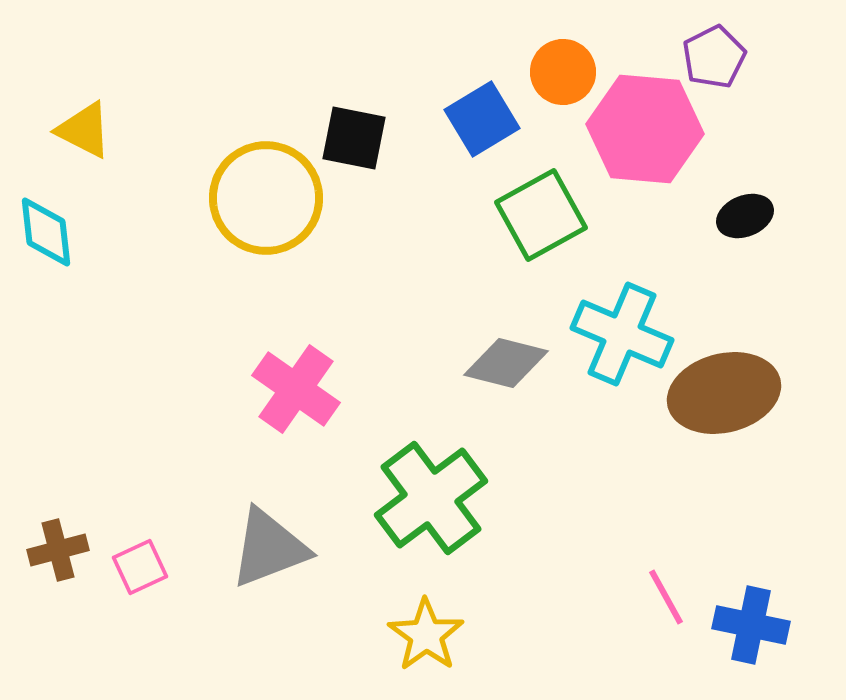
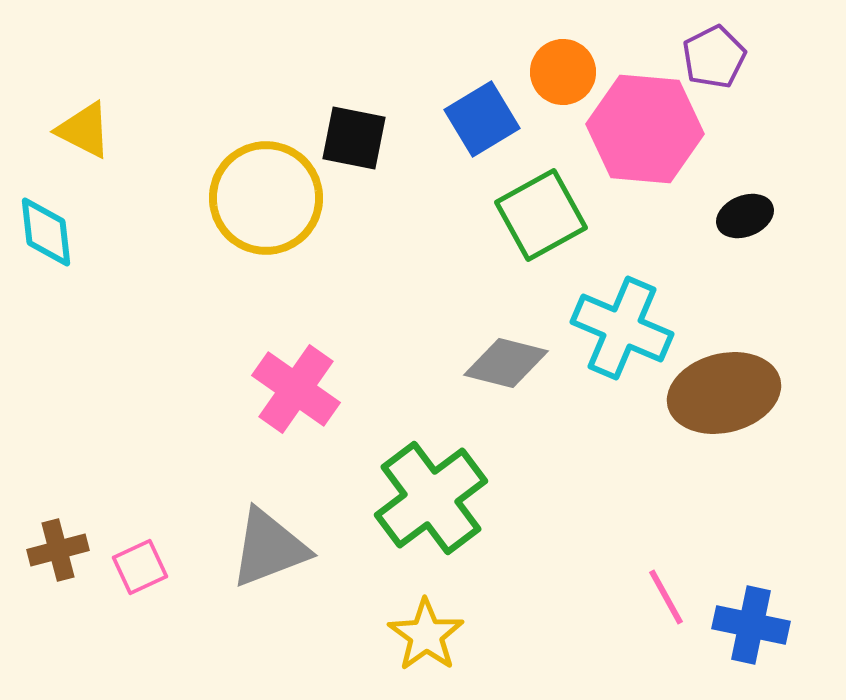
cyan cross: moved 6 px up
